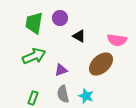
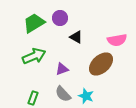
green trapezoid: rotated 50 degrees clockwise
black triangle: moved 3 px left, 1 px down
pink semicircle: rotated 18 degrees counterclockwise
purple triangle: moved 1 px right, 1 px up
gray semicircle: rotated 30 degrees counterclockwise
